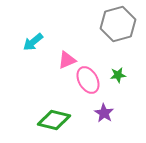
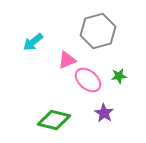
gray hexagon: moved 20 px left, 7 px down
green star: moved 1 px right, 1 px down
pink ellipse: rotated 20 degrees counterclockwise
